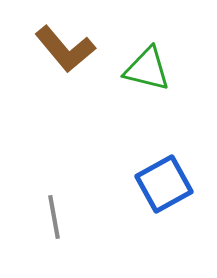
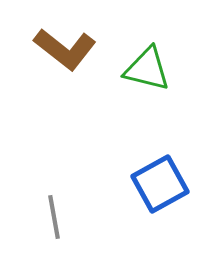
brown L-shape: rotated 12 degrees counterclockwise
blue square: moved 4 px left
